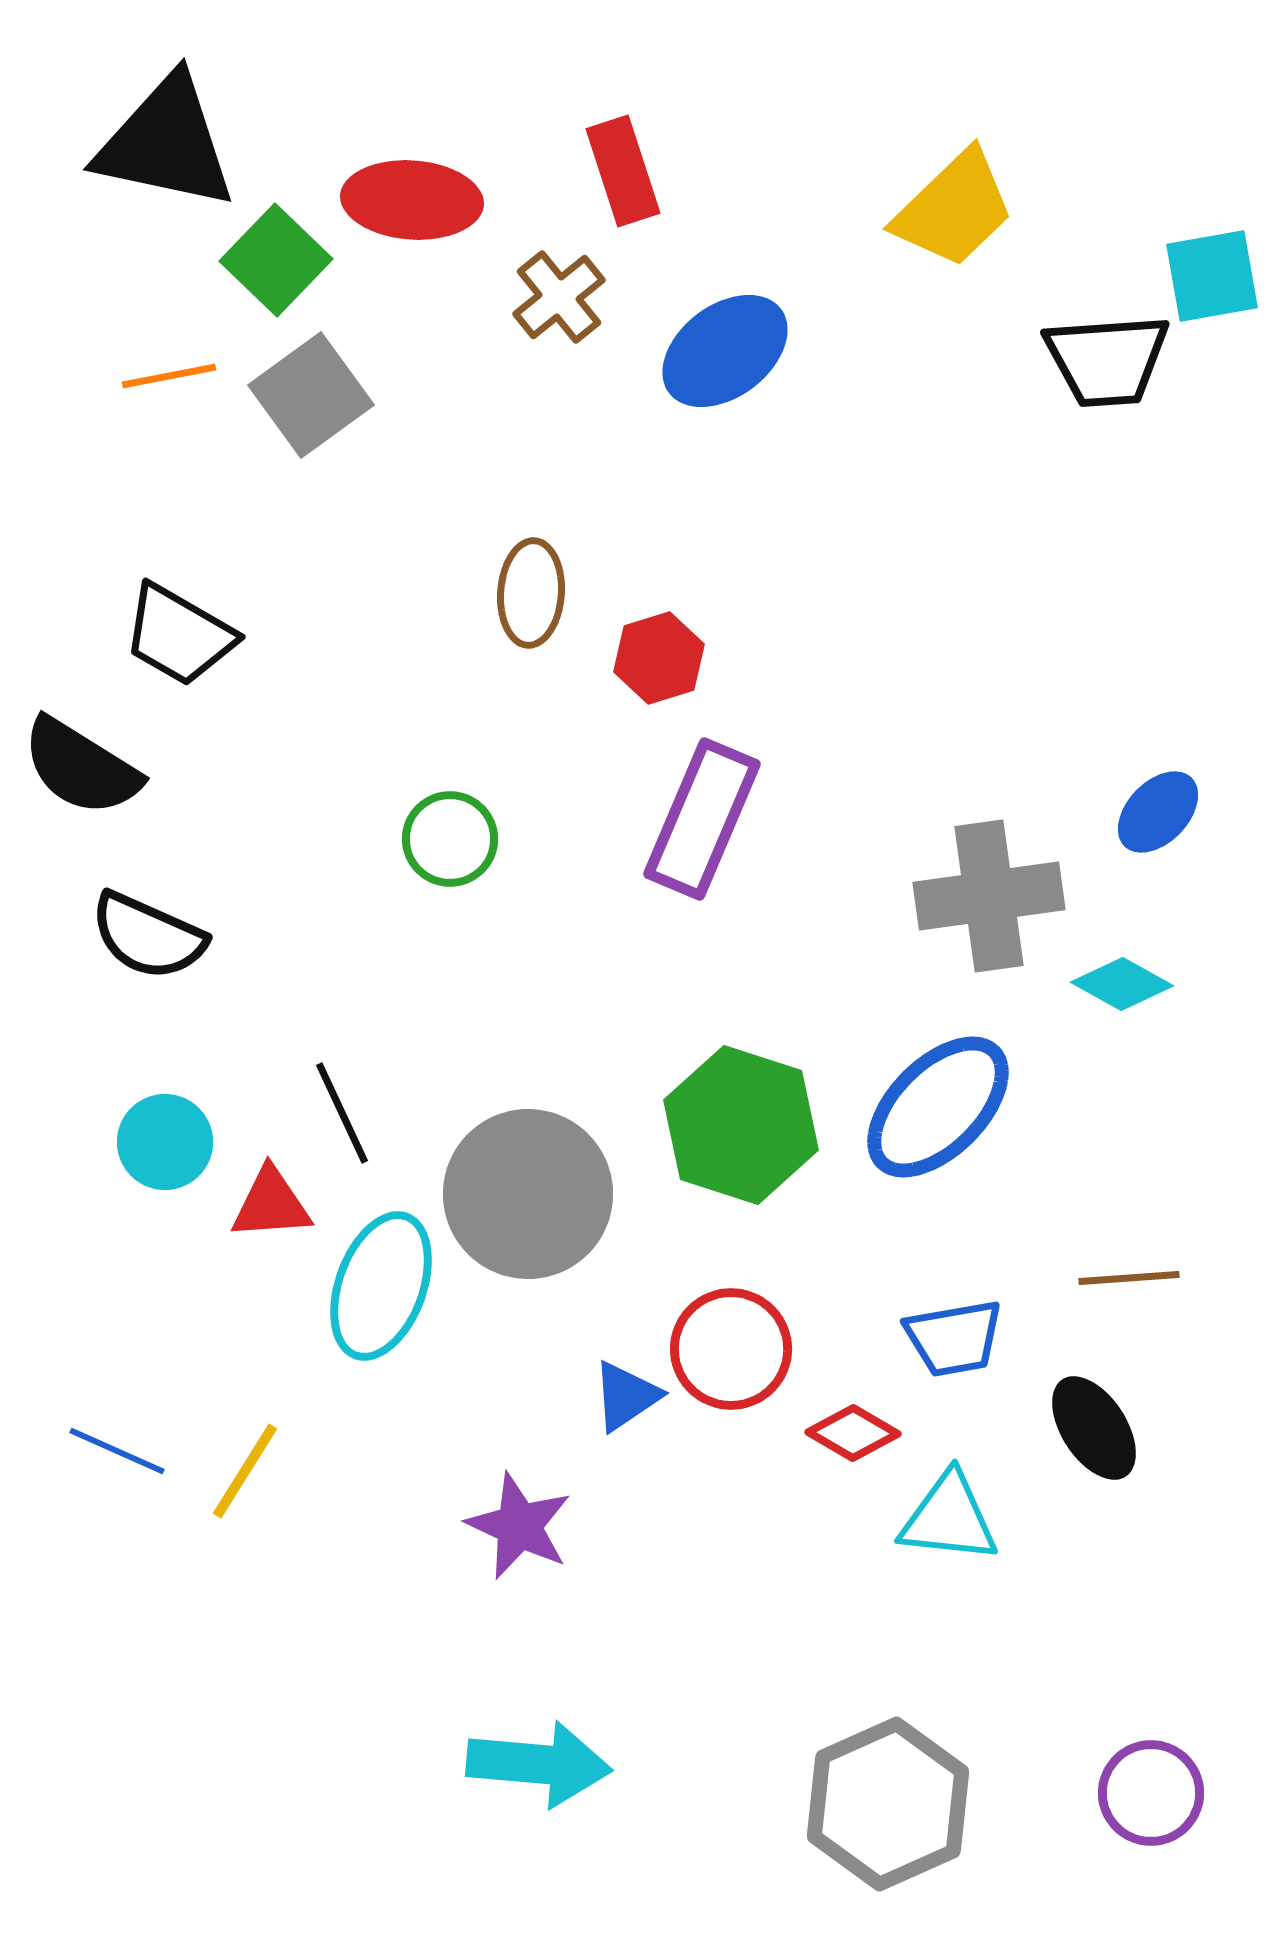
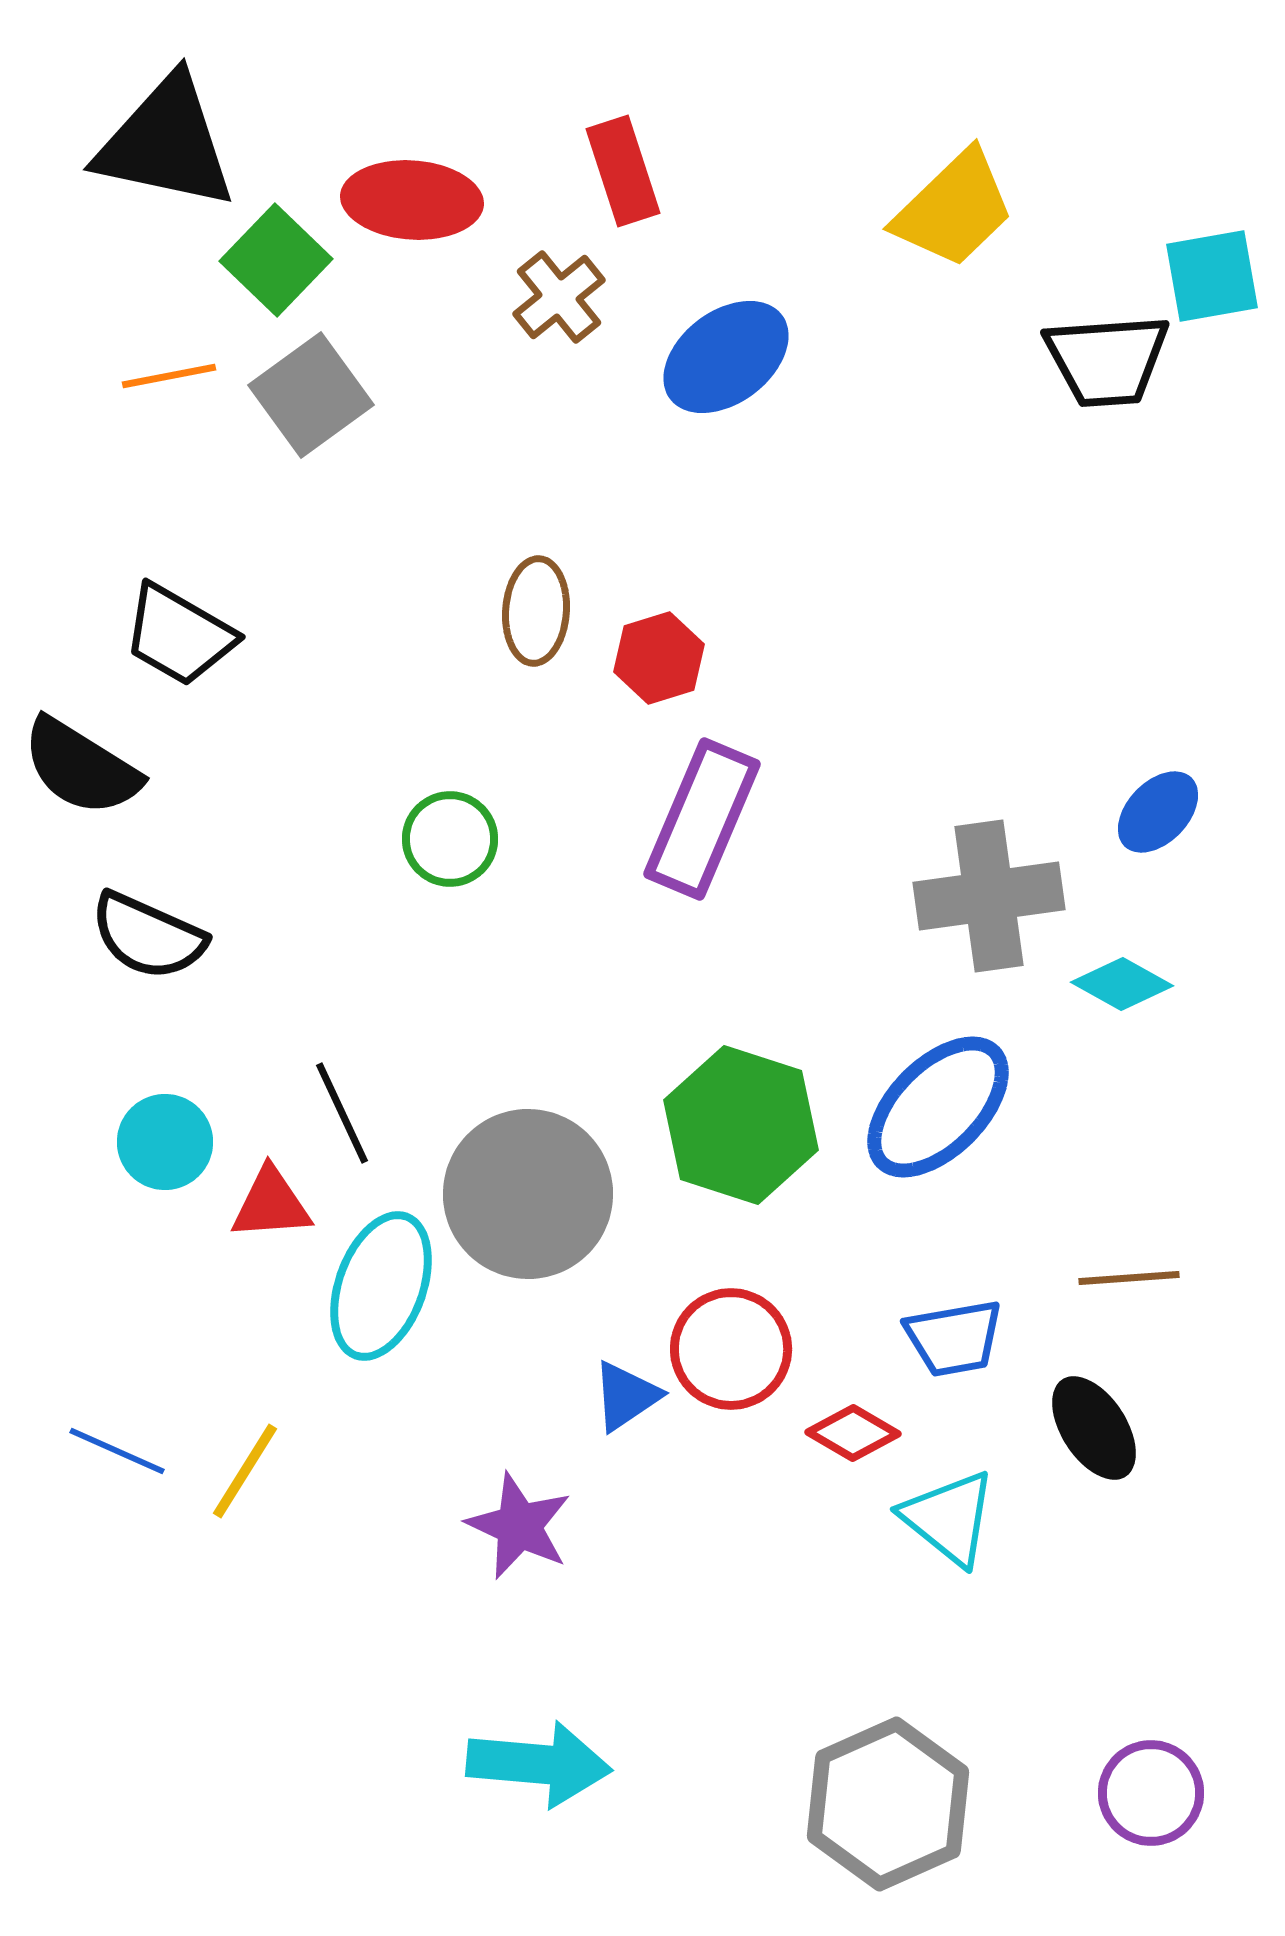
blue ellipse at (725, 351): moved 1 px right, 6 px down
brown ellipse at (531, 593): moved 5 px right, 18 px down
cyan triangle at (949, 1518): rotated 33 degrees clockwise
